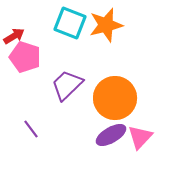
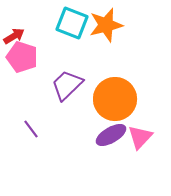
cyan square: moved 2 px right
pink pentagon: moved 3 px left
orange circle: moved 1 px down
